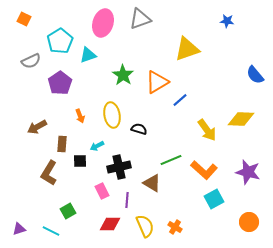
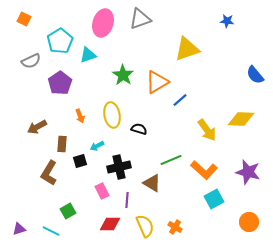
black square: rotated 16 degrees counterclockwise
